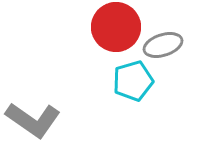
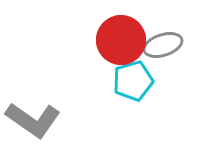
red circle: moved 5 px right, 13 px down
